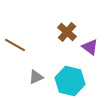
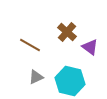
brown line: moved 15 px right
